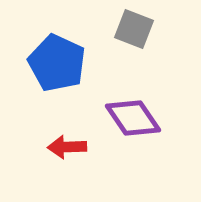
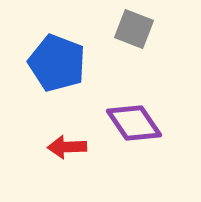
blue pentagon: rotated 4 degrees counterclockwise
purple diamond: moved 1 px right, 5 px down
